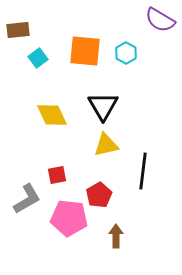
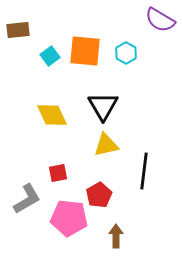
cyan square: moved 12 px right, 2 px up
black line: moved 1 px right
red square: moved 1 px right, 2 px up
